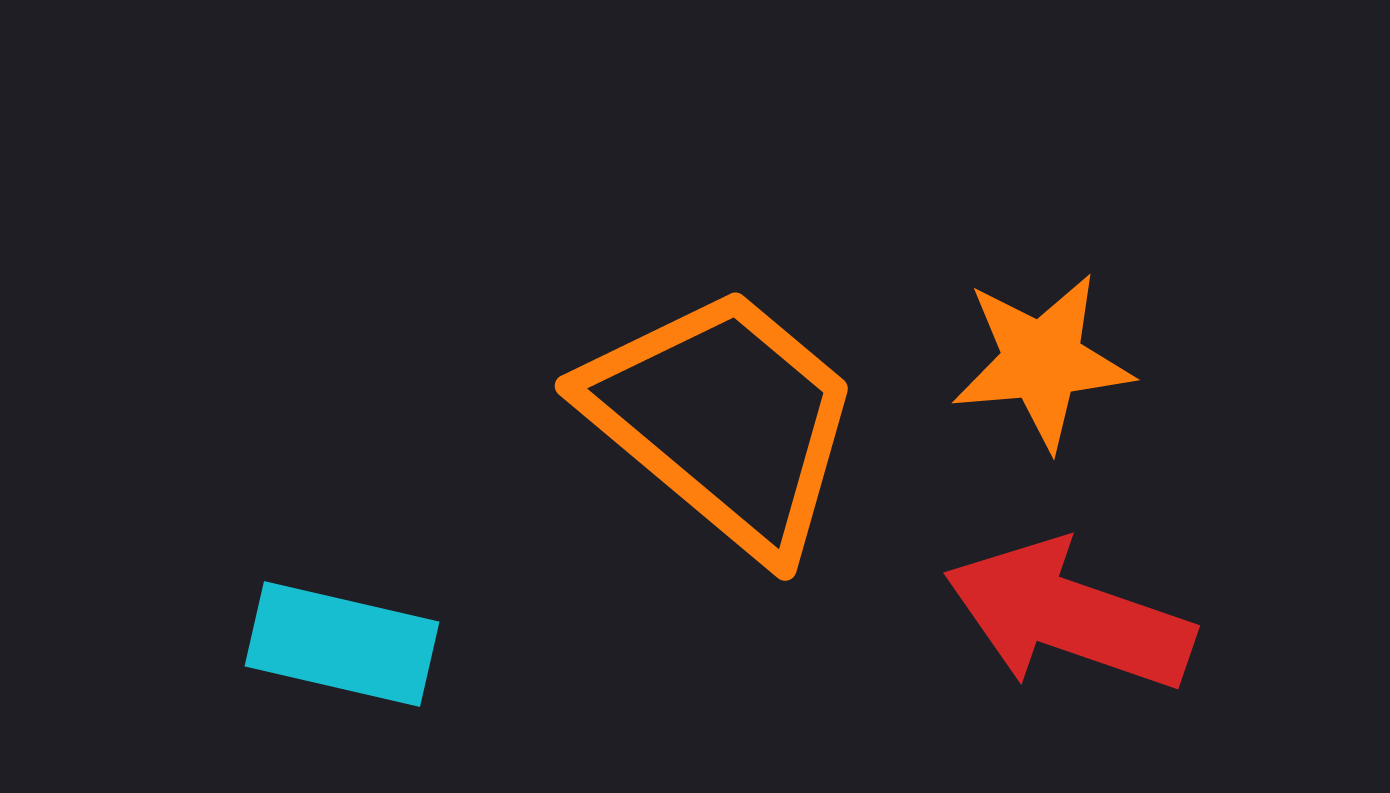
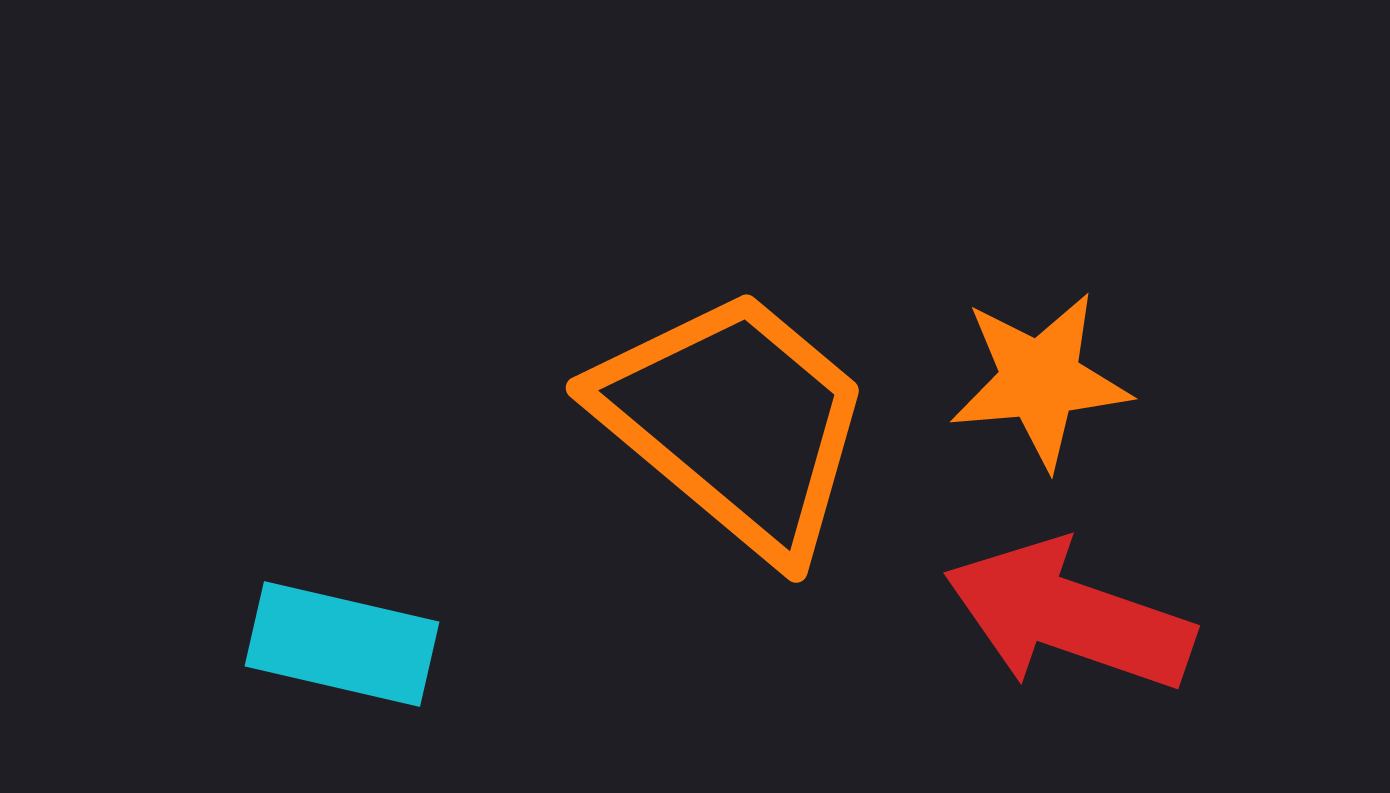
orange star: moved 2 px left, 19 px down
orange trapezoid: moved 11 px right, 2 px down
